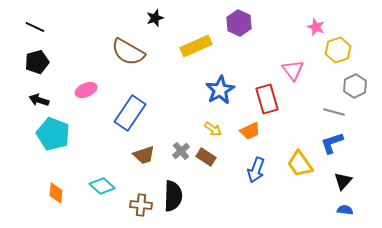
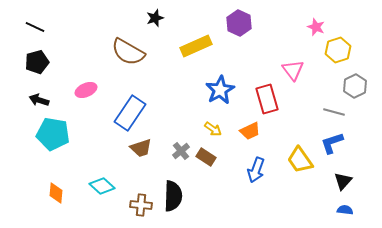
cyan pentagon: rotated 12 degrees counterclockwise
brown trapezoid: moved 3 px left, 7 px up
yellow trapezoid: moved 4 px up
